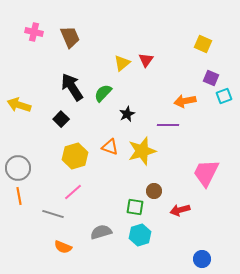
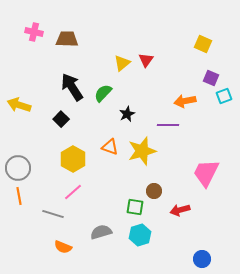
brown trapezoid: moved 3 px left, 2 px down; rotated 65 degrees counterclockwise
yellow hexagon: moved 2 px left, 3 px down; rotated 15 degrees counterclockwise
